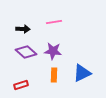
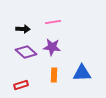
pink line: moved 1 px left
purple star: moved 1 px left, 4 px up
blue triangle: rotated 24 degrees clockwise
